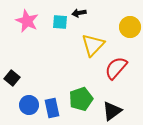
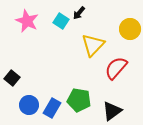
black arrow: rotated 40 degrees counterclockwise
cyan square: moved 1 px right, 1 px up; rotated 28 degrees clockwise
yellow circle: moved 2 px down
green pentagon: moved 2 px left, 1 px down; rotated 30 degrees clockwise
blue rectangle: rotated 42 degrees clockwise
